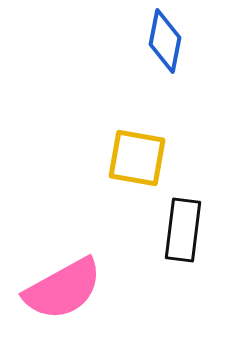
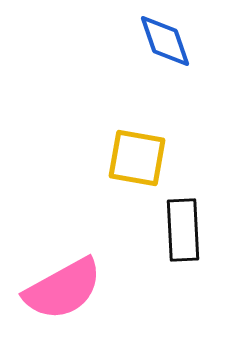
blue diamond: rotated 30 degrees counterclockwise
black rectangle: rotated 10 degrees counterclockwise
